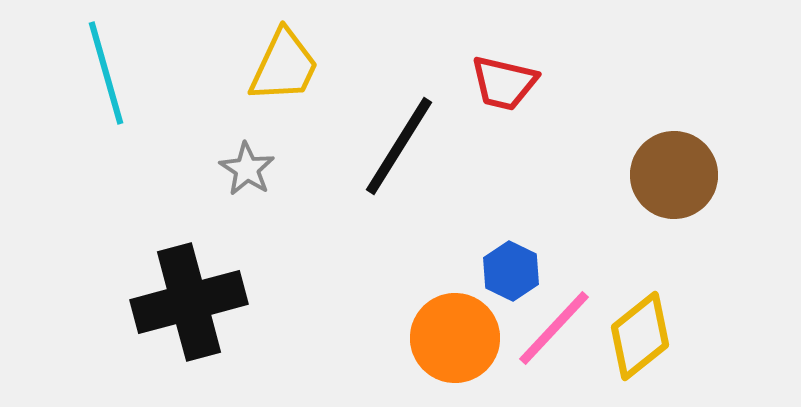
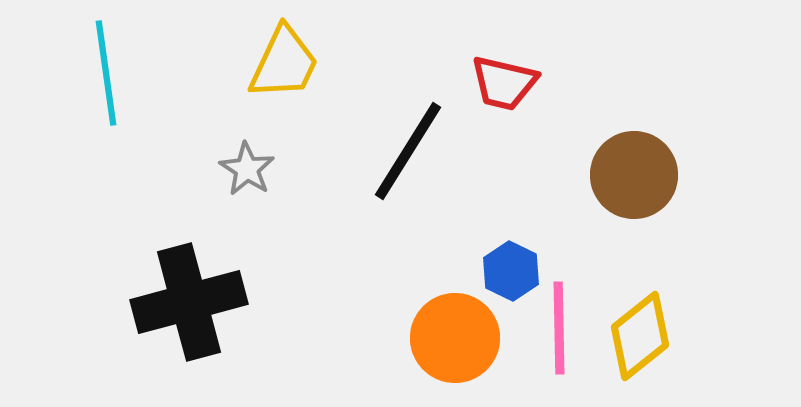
yellow trapezoid: moved 3 px up
cyan line: rotated 8 degrees clockwise
black line: moved 9 px right, 5 px down
brown circle: moved 40 px left
pink line: moved 5 px right; rotated 44 degrees counterclockwise
